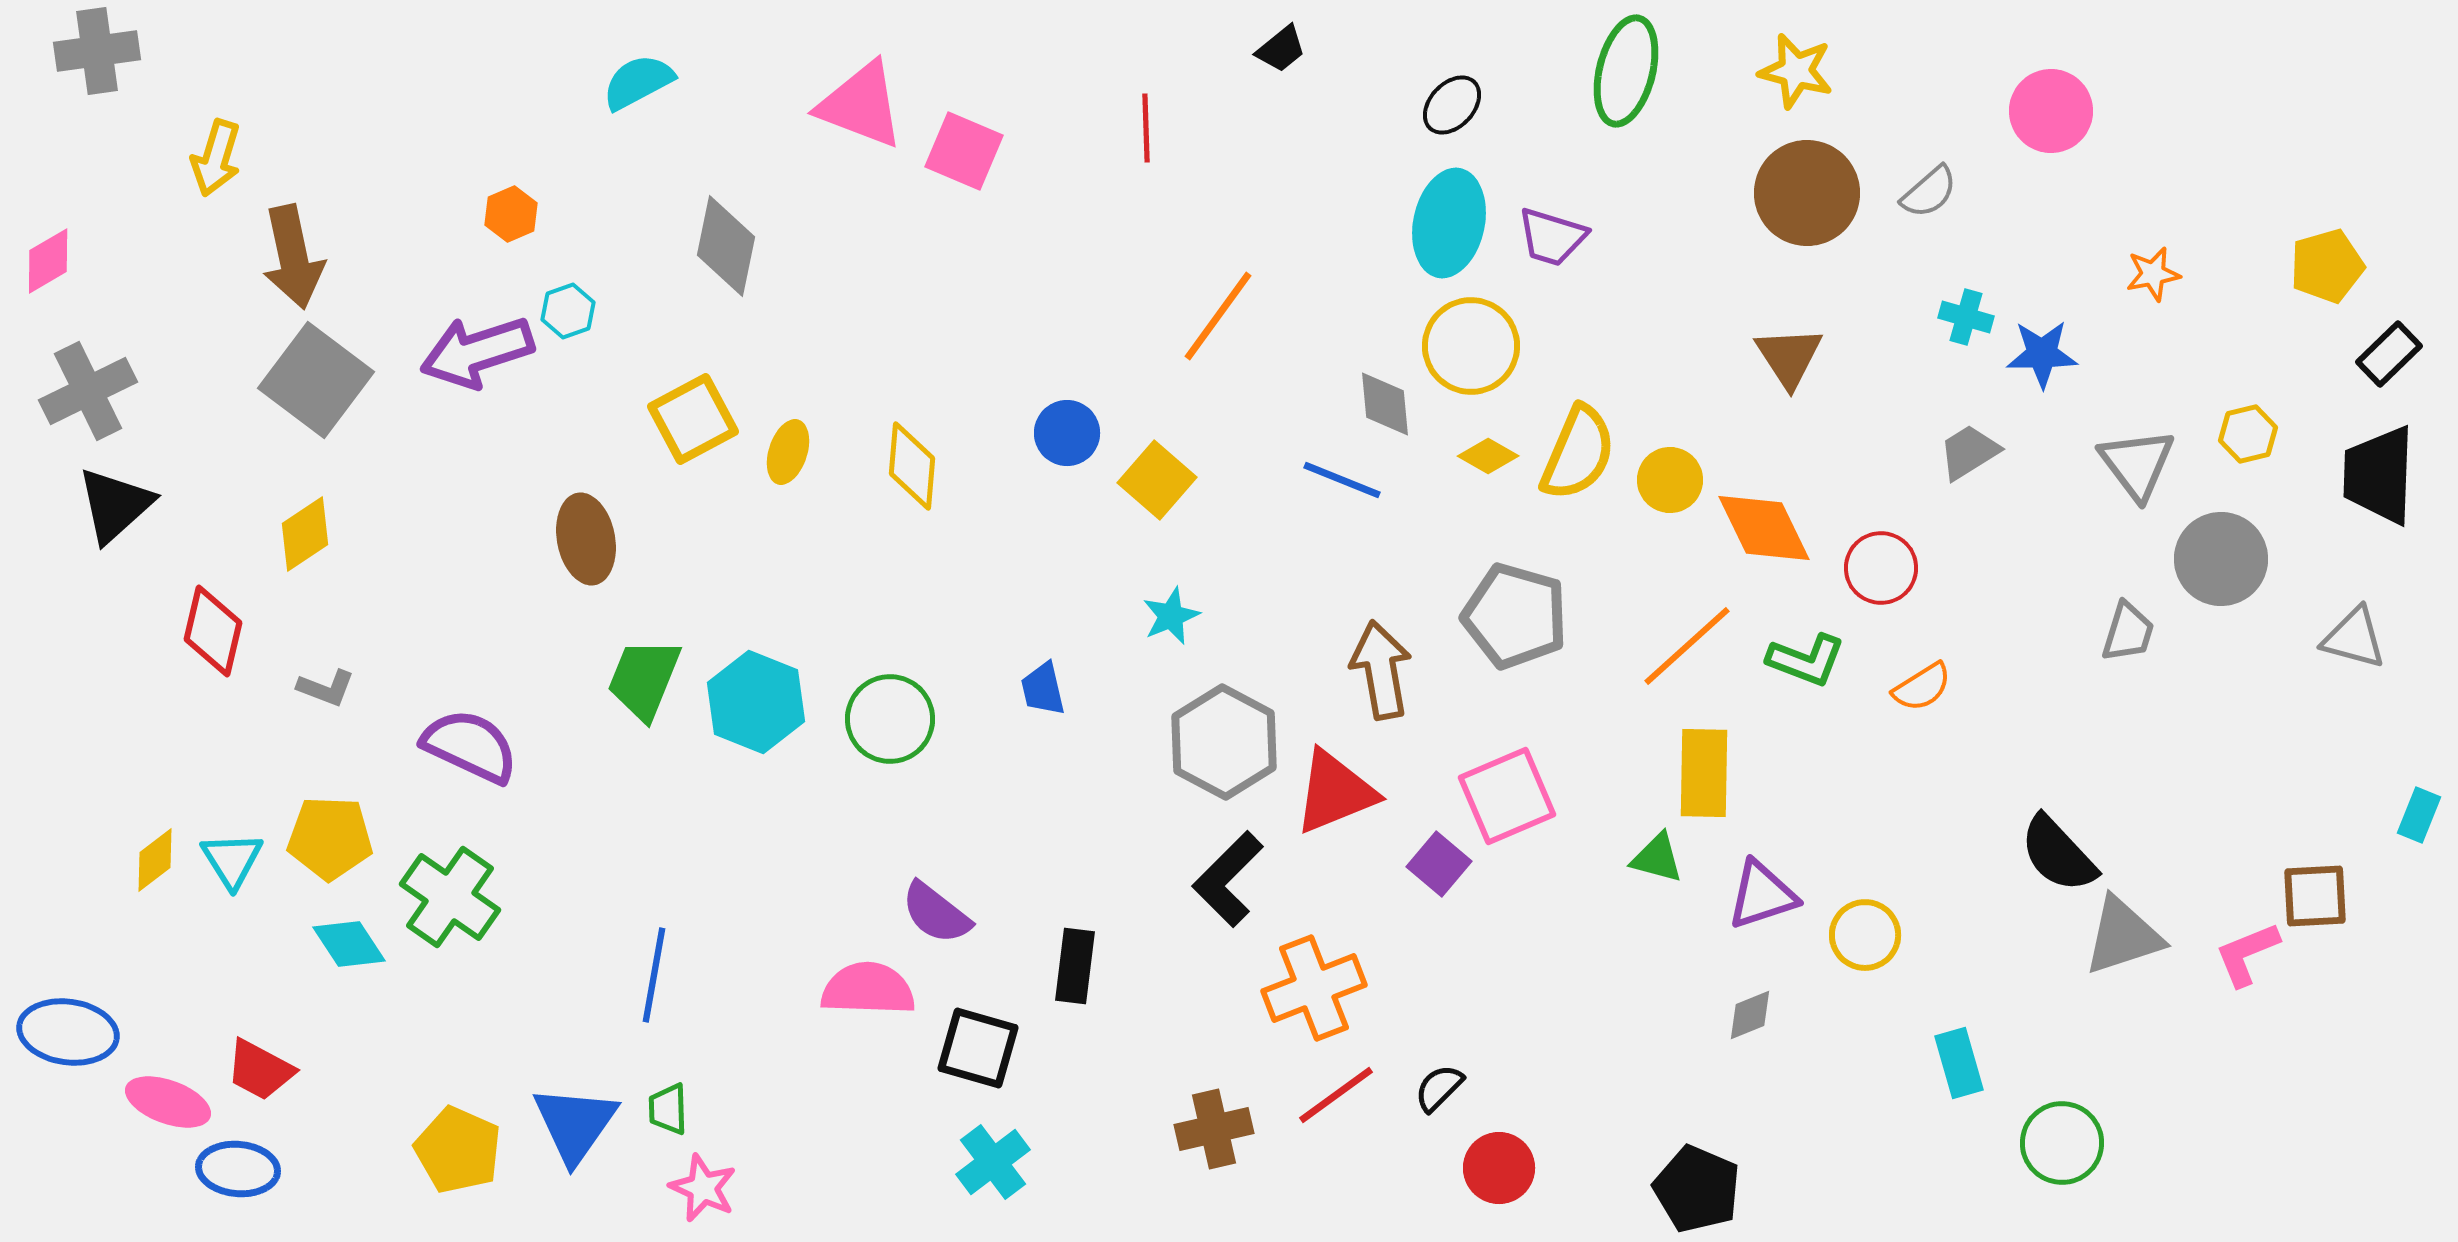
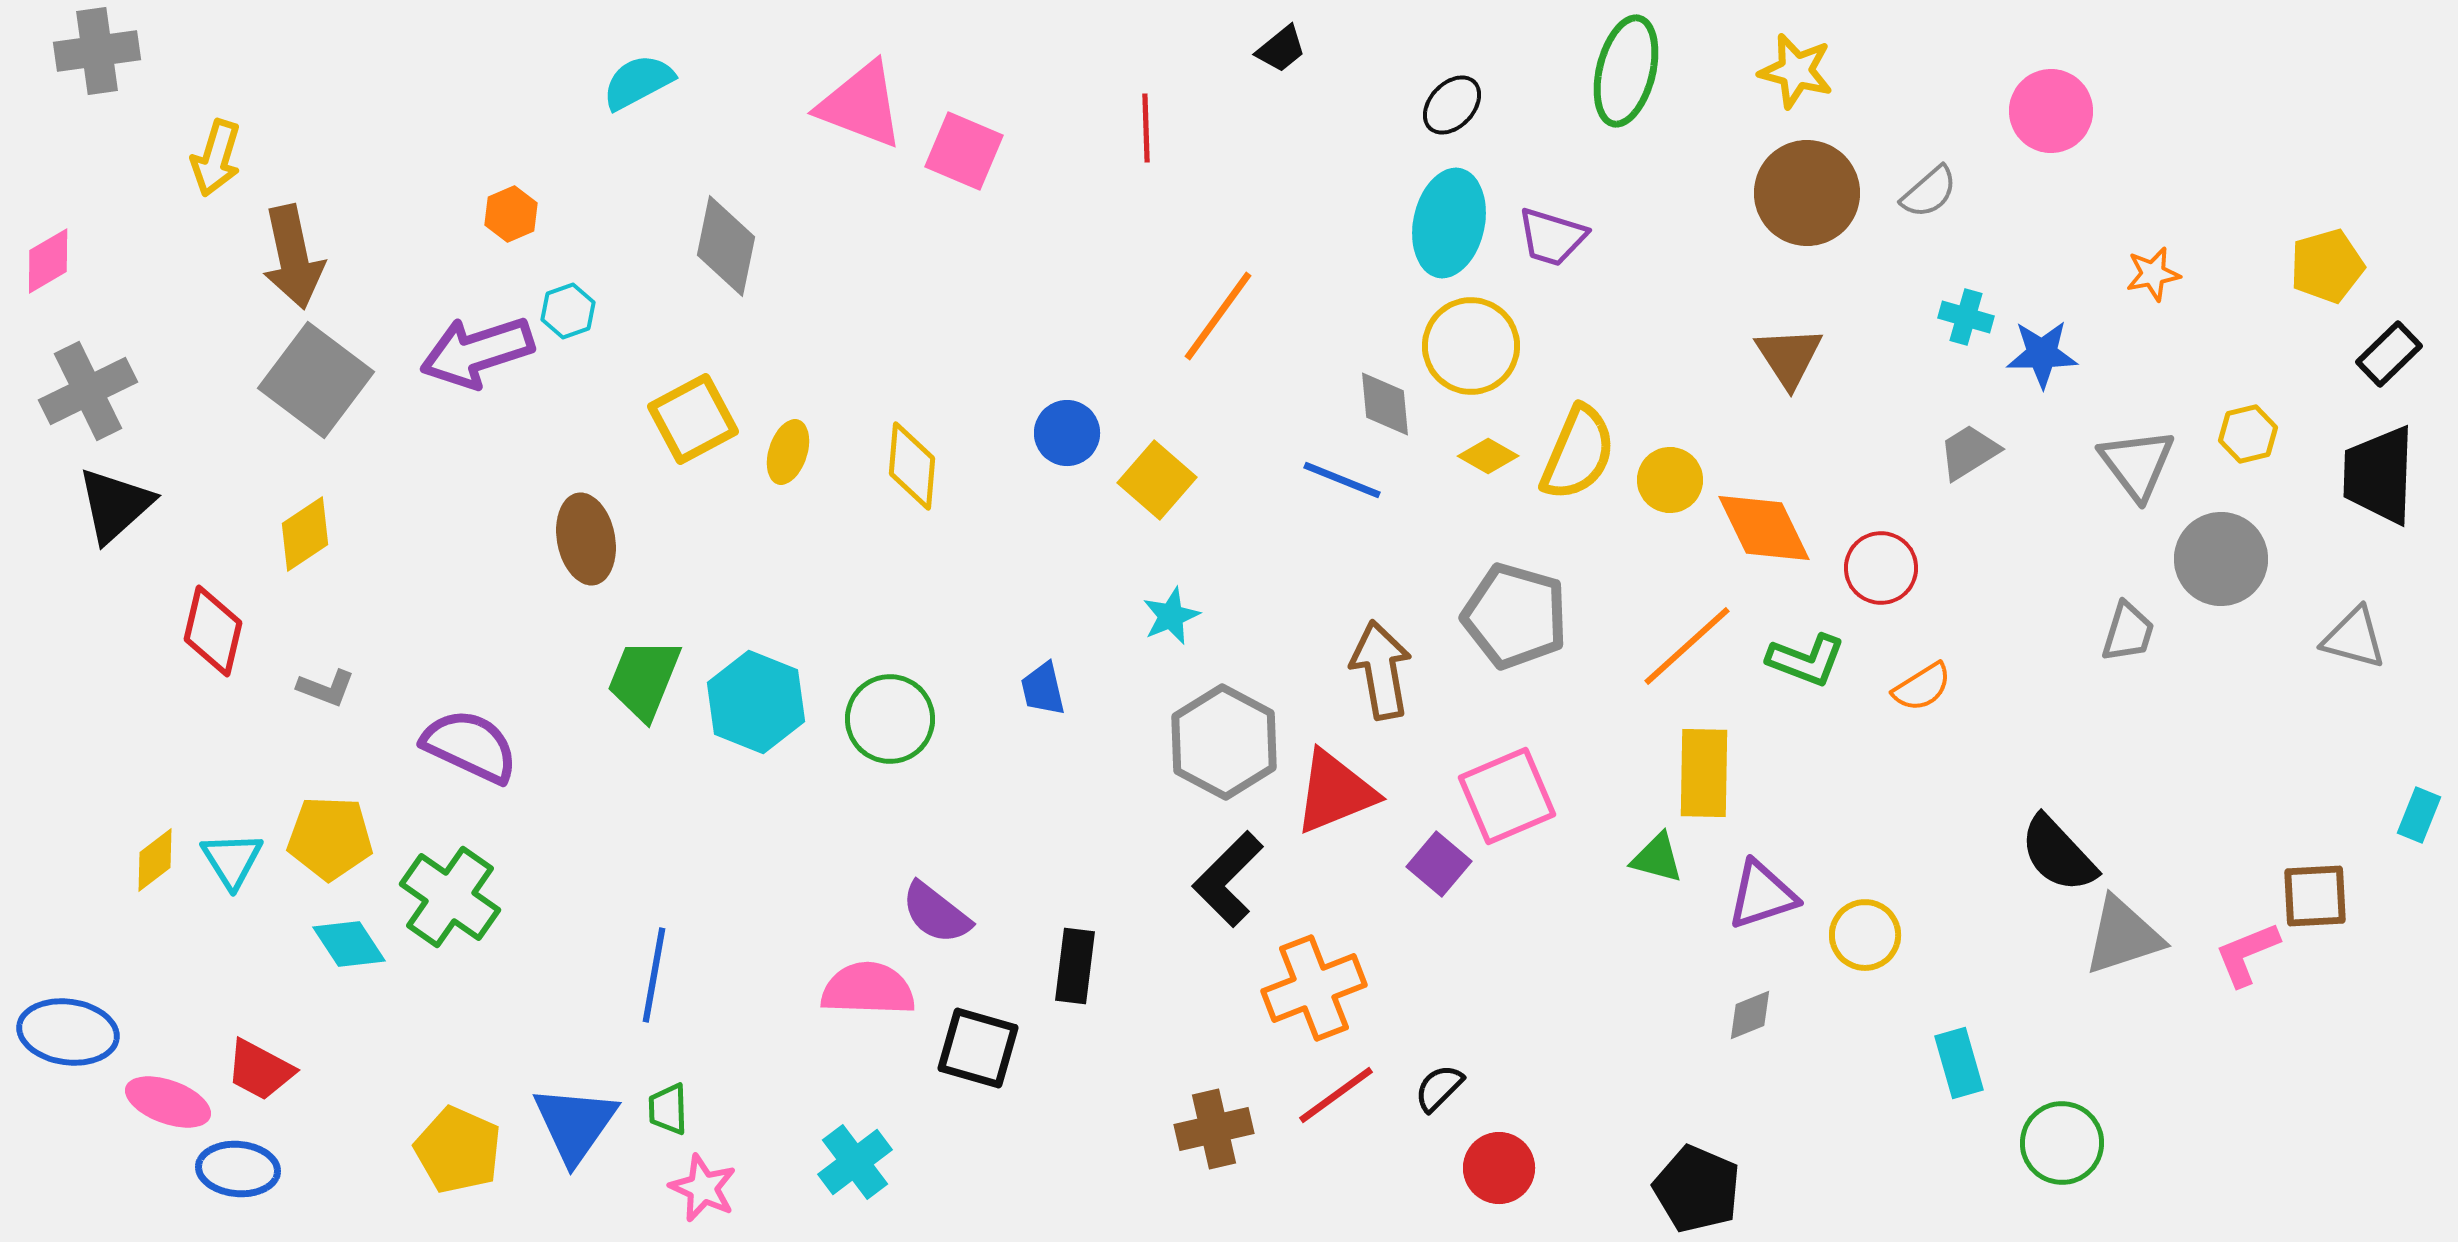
cyan cross at (993, 1162): moved 138 px left
